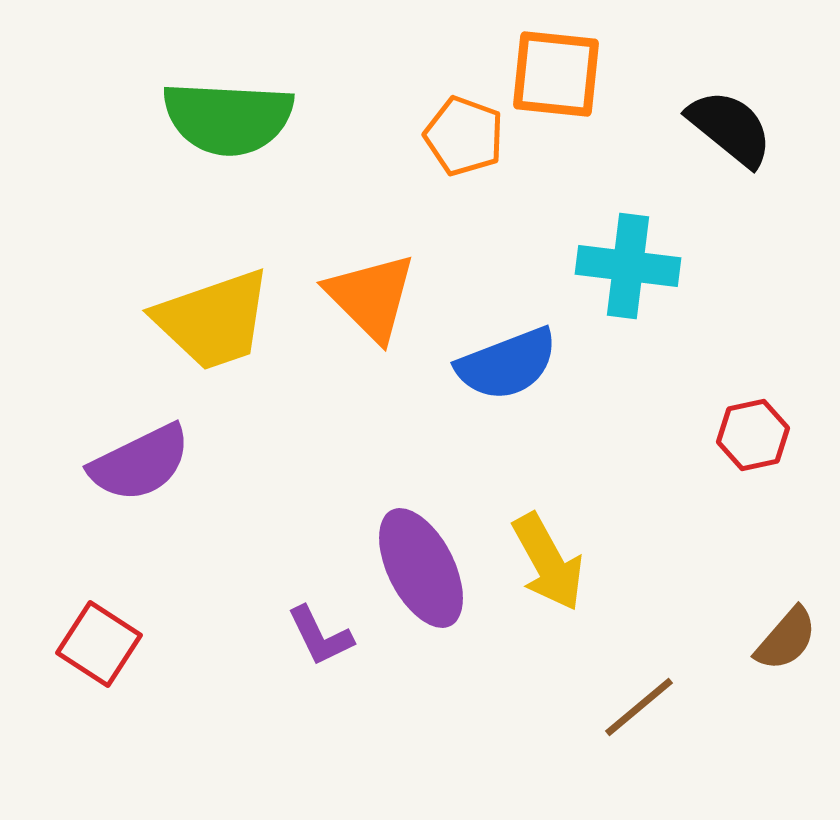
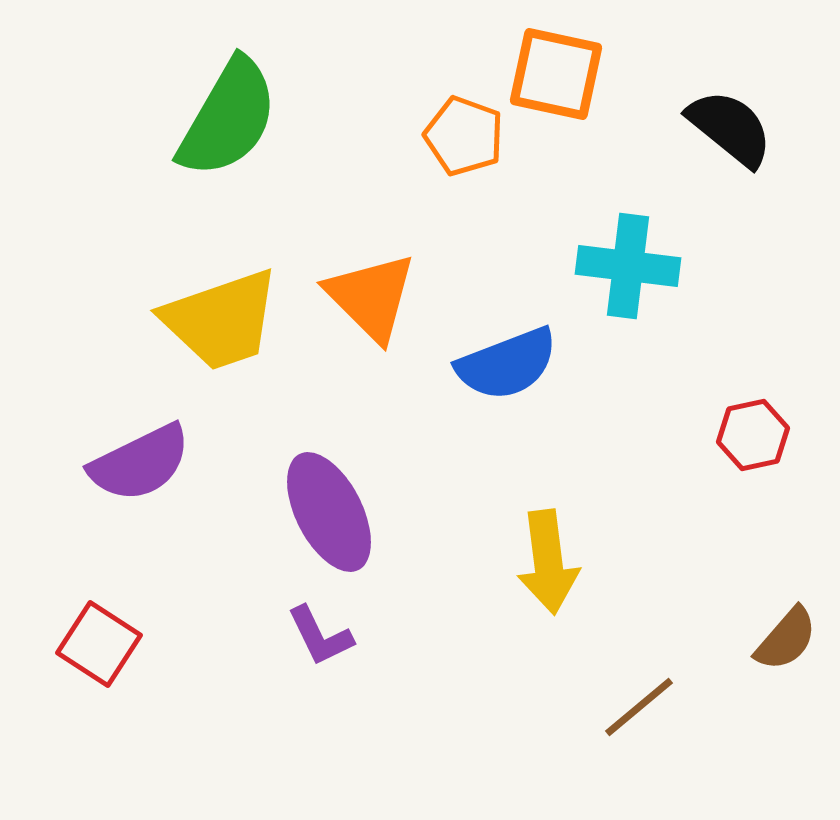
orange square: rotated 6 degrees clockwise
green semicircle: rotated 63 degrees counterclockwise
yellow trapezoid: moved 8 px right
yellow arrow: rotated 22 degrees clockwise
purple ellipse: moved 92 px left, 56 px up
